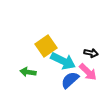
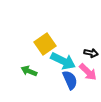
yellow square: moved 1 px left, 2 px up
green arrow: moved 1 px right, 1 px up; rotated 14 degrees clockwise
blue semicircle: rotated 108 degrees clockwise
